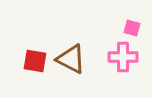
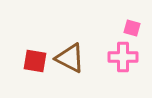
brown triangle: moved 1 px left, 1 px up
